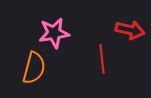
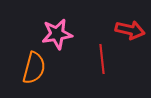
pink star: moved 3 px right, 1 px down
